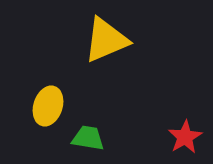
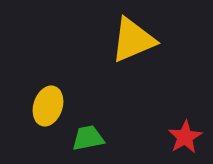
yellow triangle: moved 27 px right
green trapezoid: rotated 20 degrees counterclockwise
